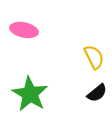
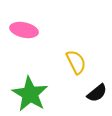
yellow semicircle: moved 18 px left, 5 px down
